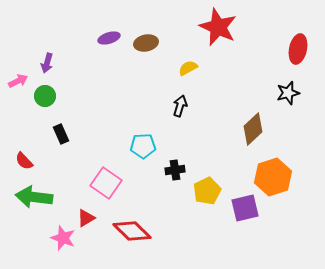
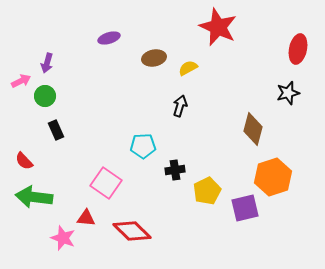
brown ellipse: moved 8 px right, 15 px down
pink arrow: moved 3 px right
brown diamond: rotated 32 degrees counterclockwise
black rectangle: moved 5 px left, 4 px up
red triangle: rotated 36 degrees clockwise
